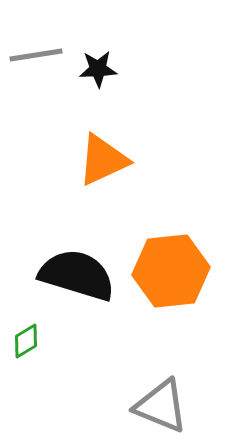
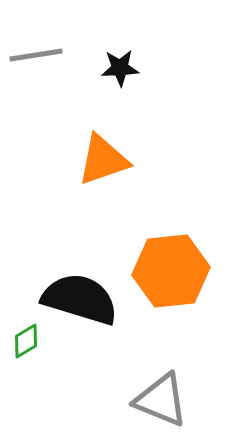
black star: moved 22 px right, 1 px up
orange triangle: rotated 6 degrees clockwise
black semicircle: moved 3 px right, 24 px down
gray triangle: moved 6 px up
